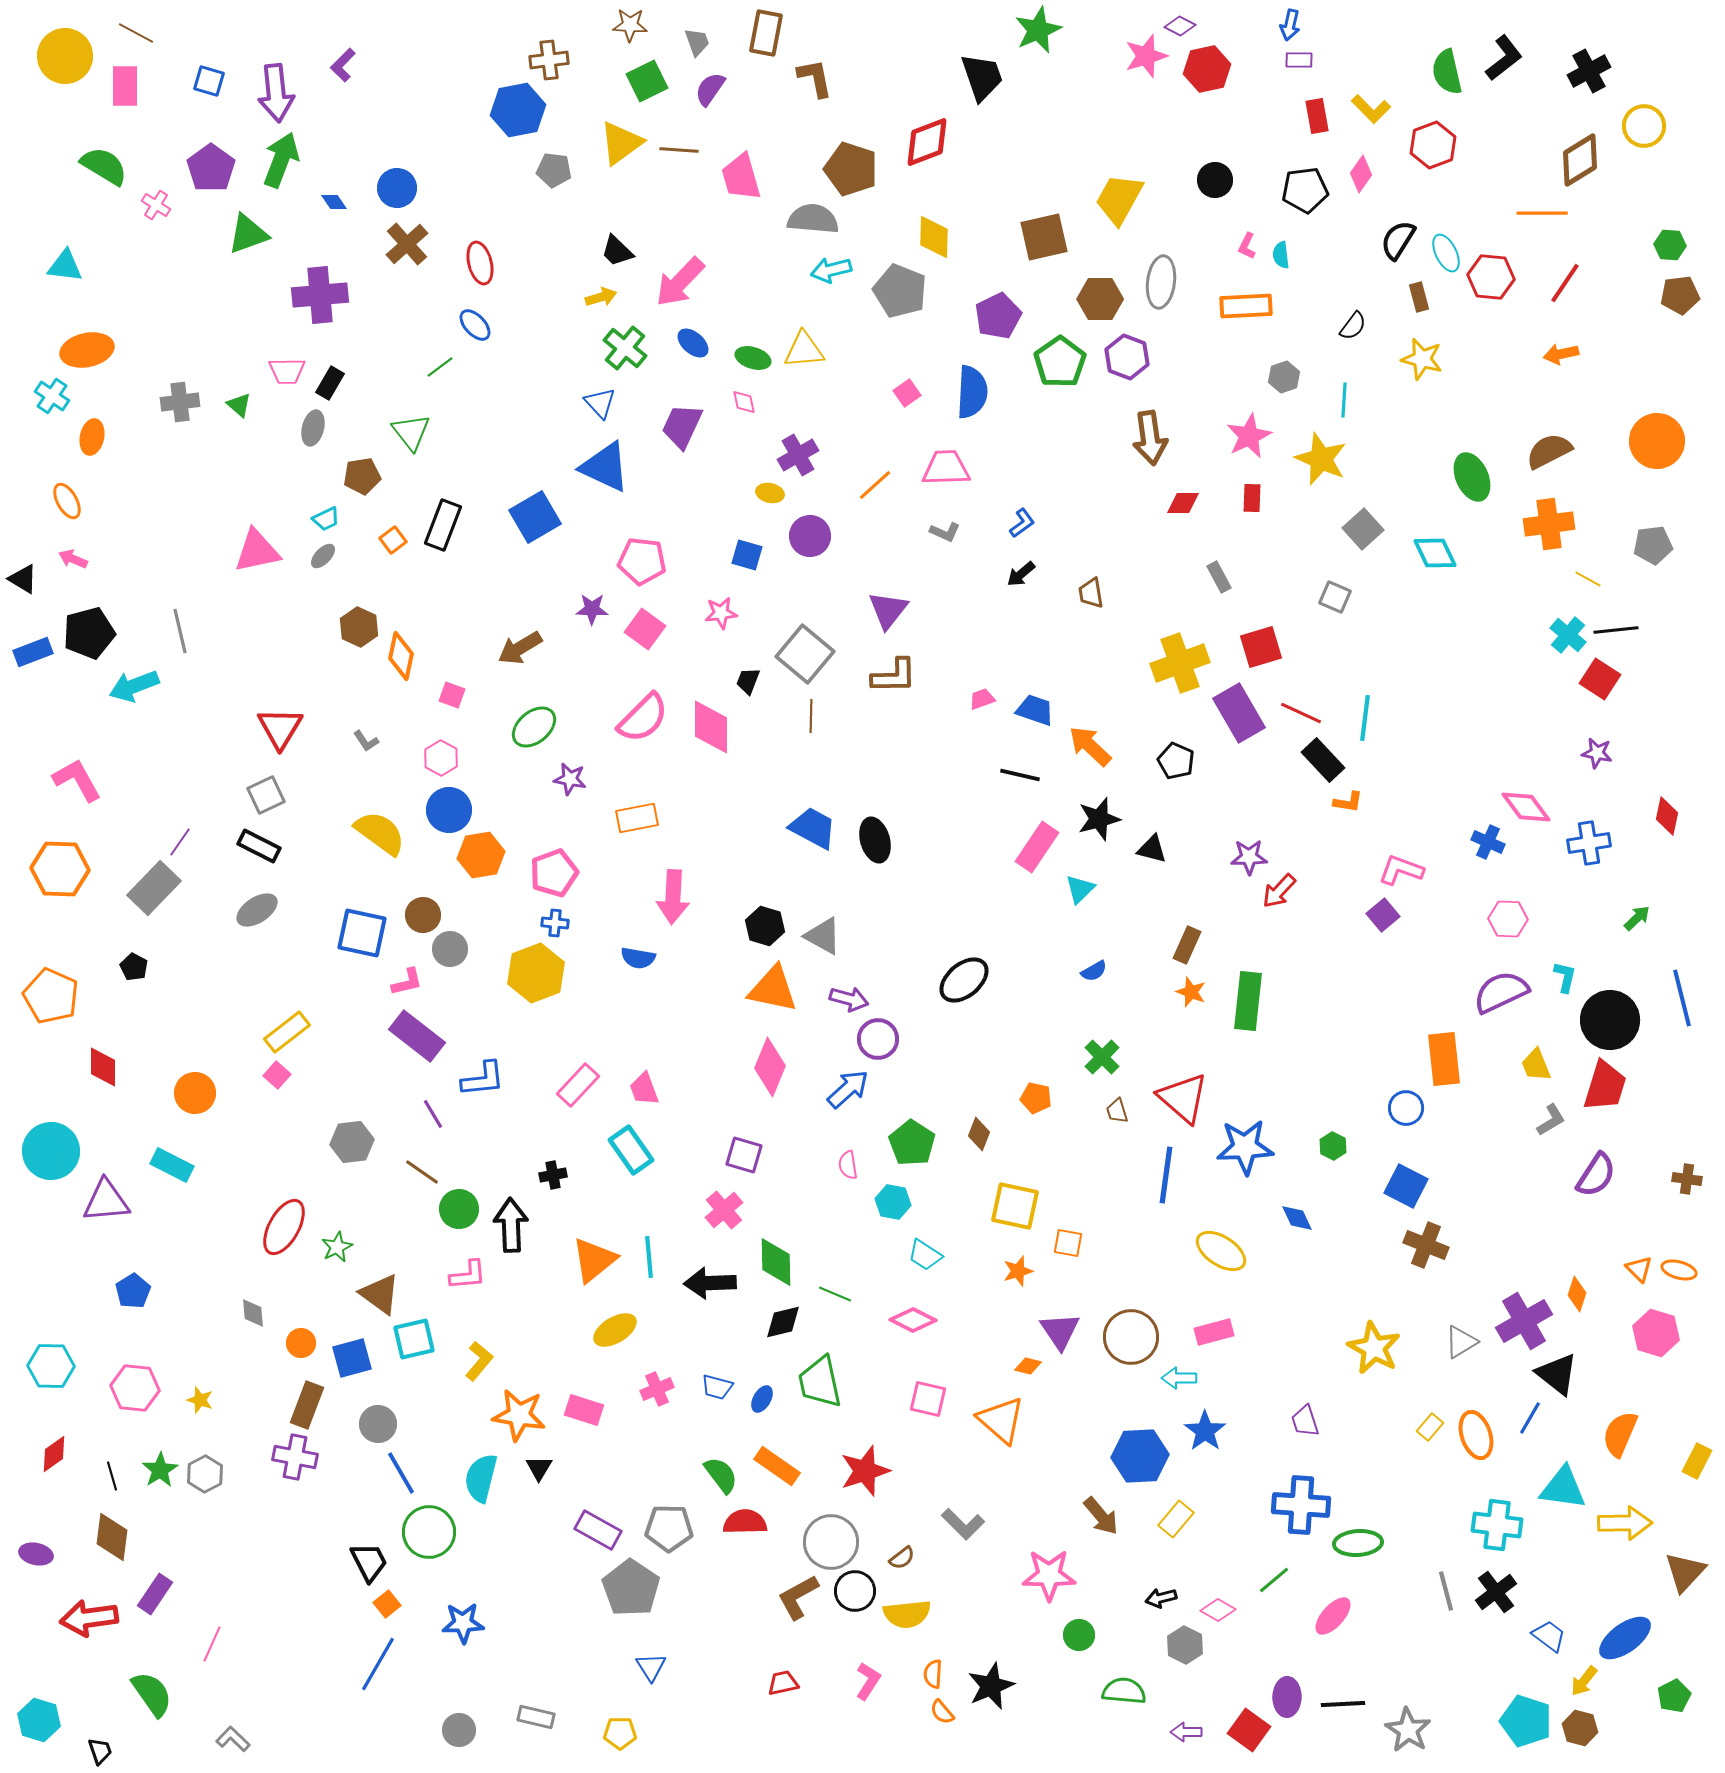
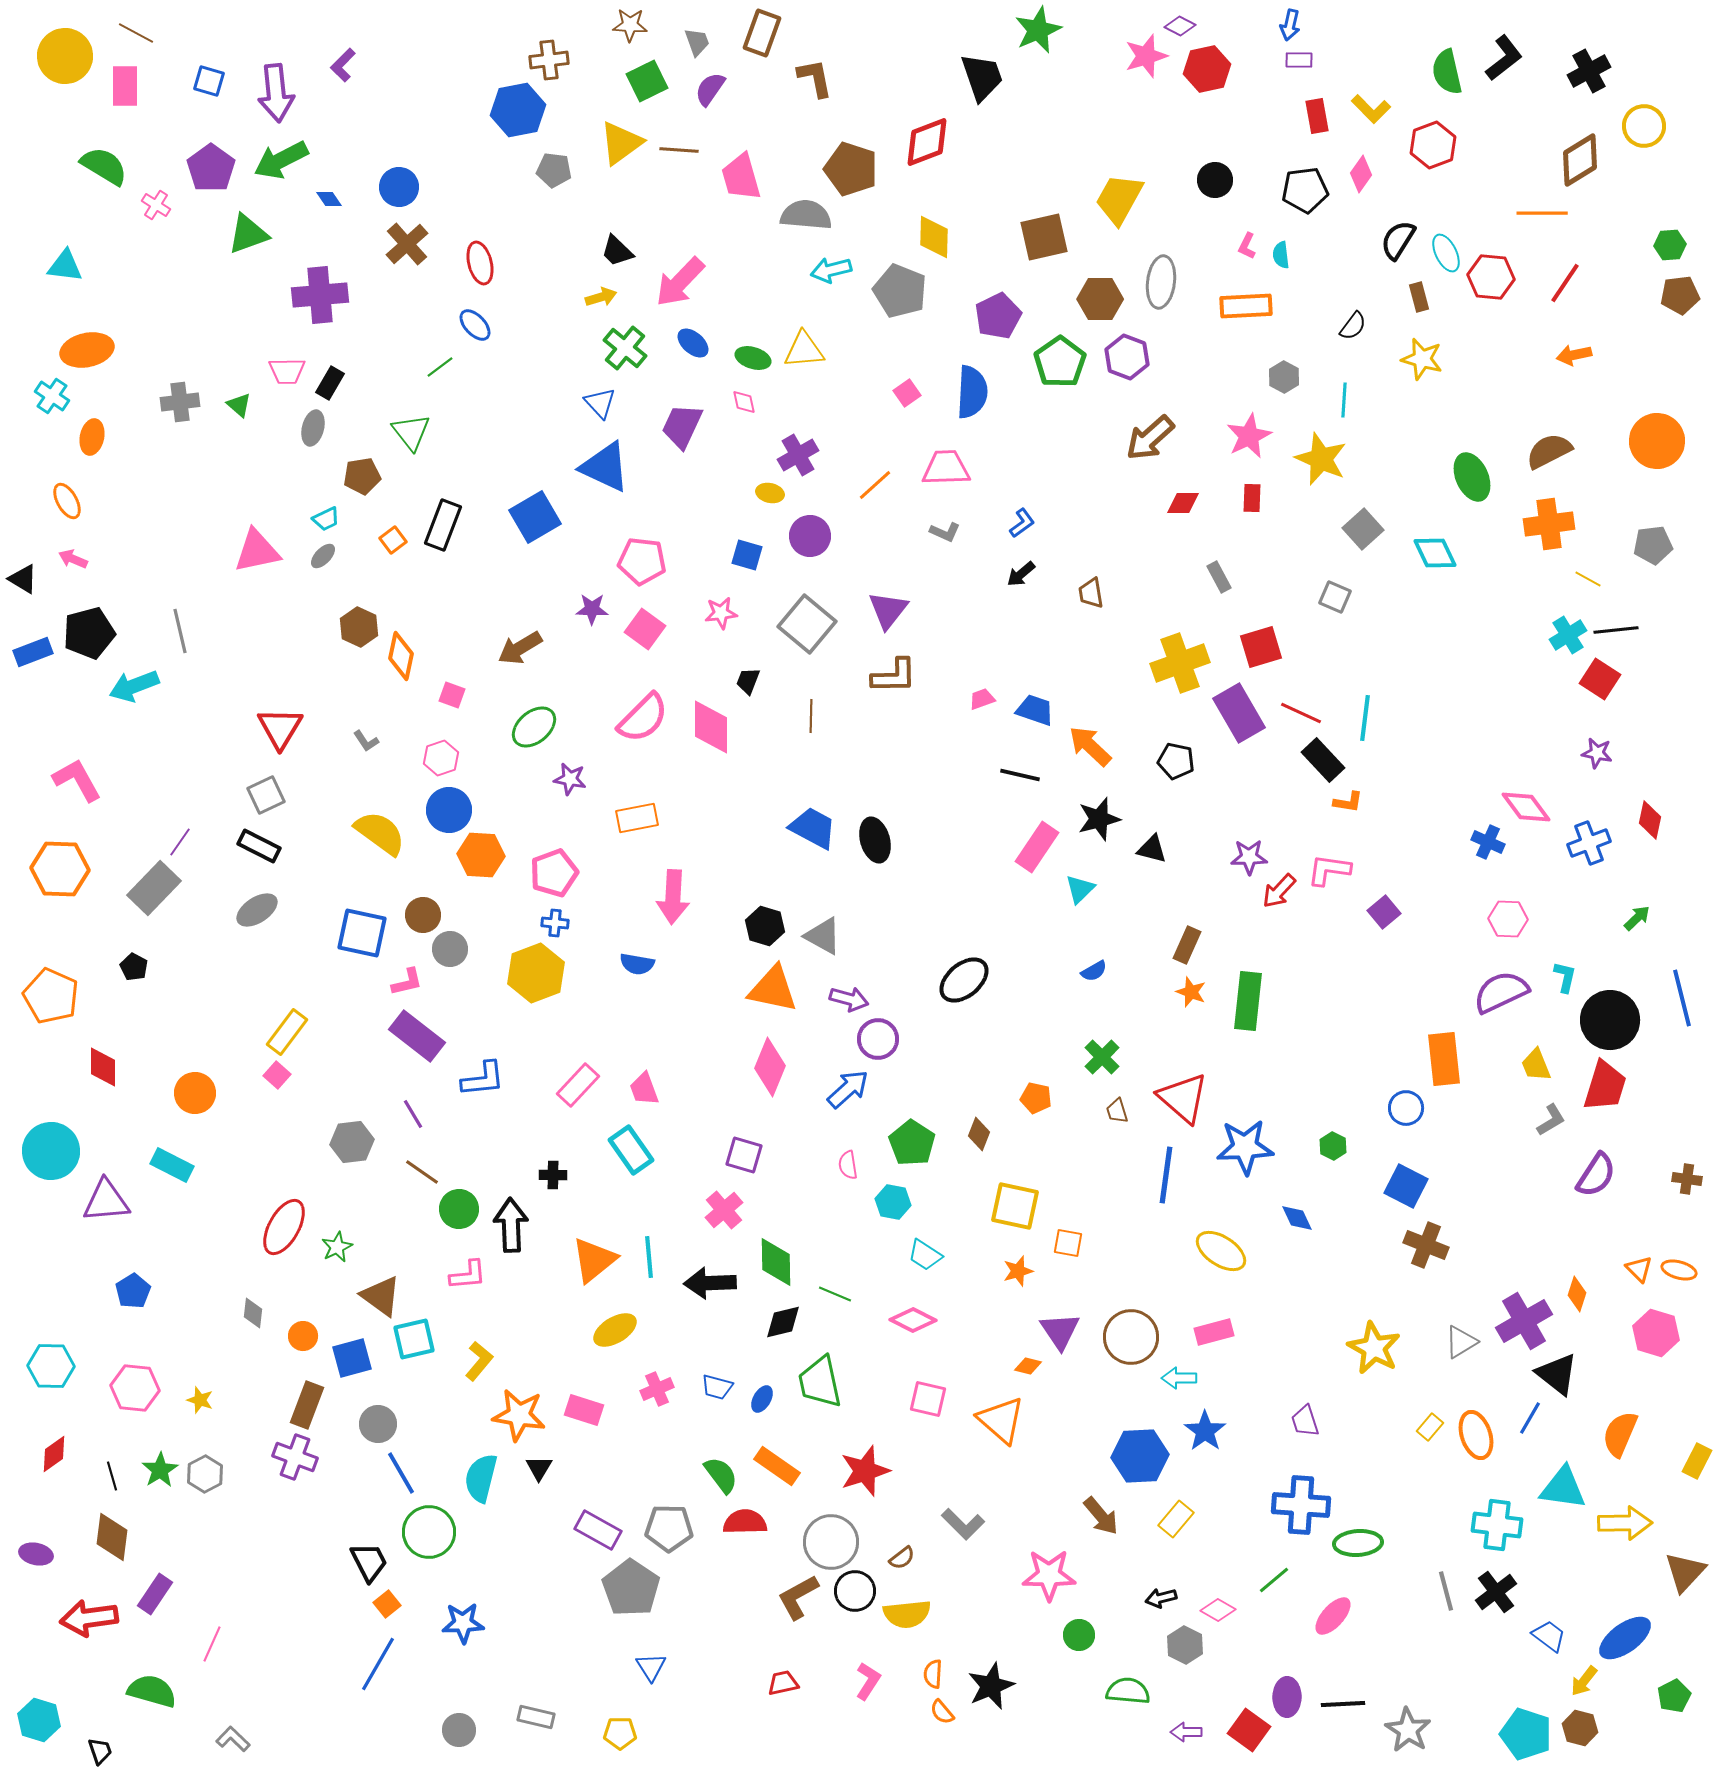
brown rectangle at (766, 33): moved 4 px left; rotated 9 degrees clockwise
green arrow at (281, 160): rotated 138 degrees counterclockwise
blue circle at (397, 188): moved 2 px right, 1 px up
blue diamond at (334, 202): moved 5 px left, 3 px up
gray semicircle at (813, 219): moved 7 px left, 4 px up
green hexagon at (1670, 245): rotated 8 degrees counterclockwise
orange arrow at (1561, 354): moved 13 px right, 1 px down
gray hexagon at (1284, 377): rotated 12 degrees counterclockwise
brown arrow at (1150, 438): rotated 56 degrees clockwise
cyan cross at (1568, 635): rotated 18 degrees clockwise
gray square at (805, 654): moved 2 px right, 30 px up
pink hexagon at (441, 758): rotated 12 degrees clockwise
black pentagon at (1176, 761): rotated 12 degrees counterclockwise
red diamond at (1667, 816): moved 17 px left, 4 px down
blue cross at (1589, 843): rotated 12 degrees counterclockwise
orange hexagon at (481, 855): rotated 12 degrees clockwise
pink L-shape at (1401, 870): moved 72 px left; rotated 12 degrees counterclockwise
purple square at (1383, 915): moved 1 px right, 3 px up
blue semicircle at (638, 958): moved 1 px left, 6 px down
yellow rectangle at (287, 1032): rotated 15 degrees counterclockwise
purple line at (433, 1114): moved 20 px left
black cross at (553, 1175): rotated 12 degrees clockwise
brown triangle at (380, 1294): moved 1 px right, 2 px down
gray diamond at (253, 1313): rotated 12 degrees clockwise
orange circle at (301, 1343): moved 2 px right, 7 px up
purple cross at (295, 1457): rotated 9 degrees clockwise
green semicircle at (1124, 1691): moved 4 px right
green semicircle at (152, 1694): moved 3 px up; rotated 39 degrees counterclockwise
cyan pentagon at (1526, 1721): moved 13 px down
